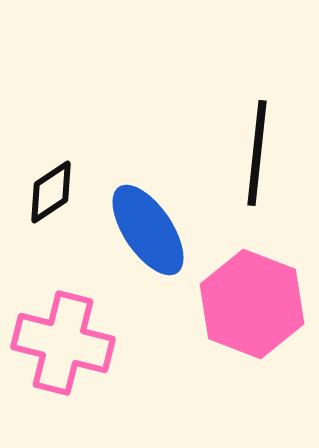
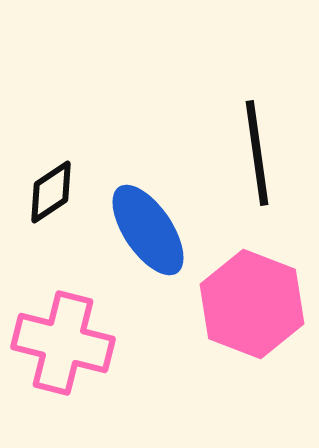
black line: rotated 14 degrees counterclockwise
